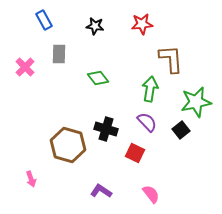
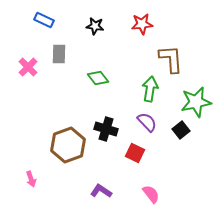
blue rectangle: rotated 36 degrees counterclockwise
pink cross: moved 3 px right
brown hexagon: rotated 24 degrees clockwise
